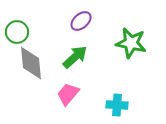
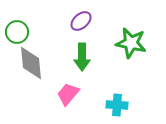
green arrow: moved 7 px right; rotated 132 degrees clockwise
